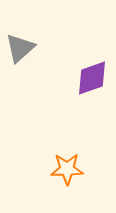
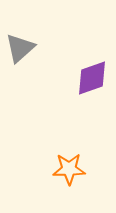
orange star: moved 2 px right
